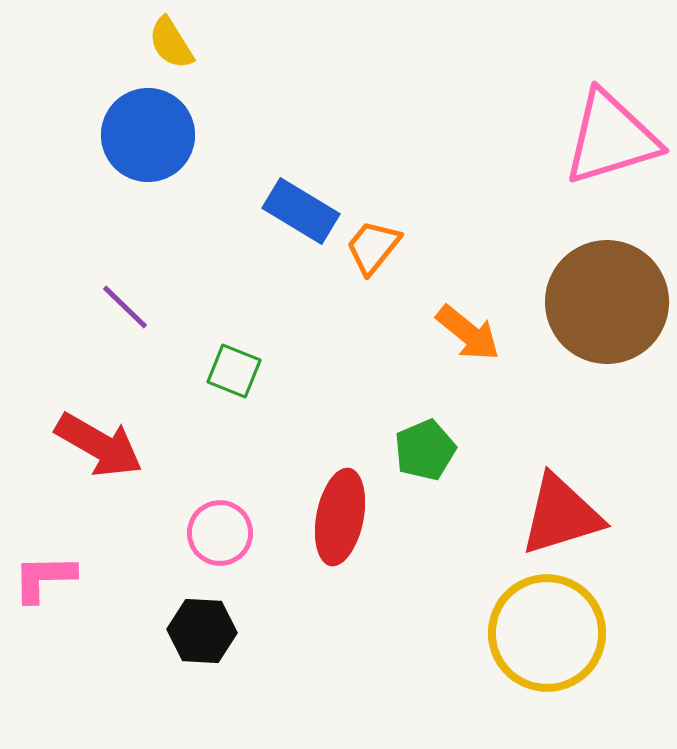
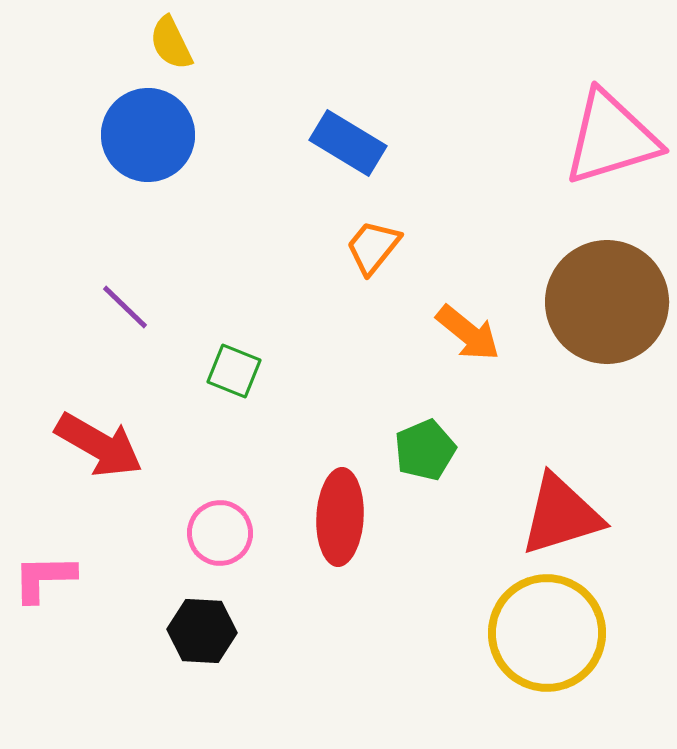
yellow semicircle: rotated 6 degrees clockwise
blue rectangle: moved 47 px right, 68 px up
red ellipse: rotated 8 degrees counterclockwise
